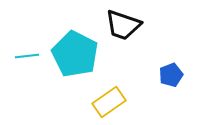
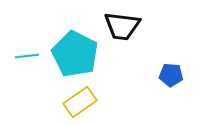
black trapezoid: moved 1 px left, 1 px down; rotated 12 degrees counterclockwise
blue pentagon: rotated 25 degrees clockwise
yellow rectangle: moved 29 px left
